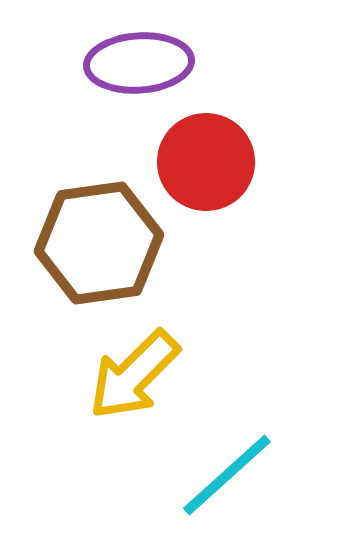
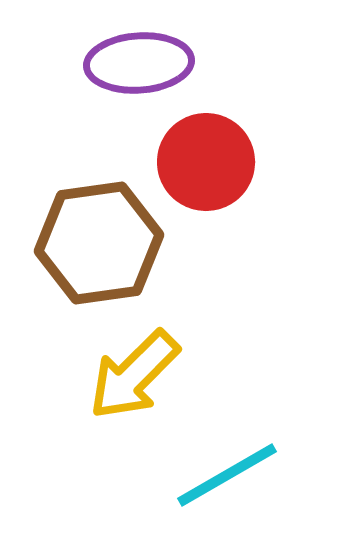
cyan line: rotated 12 degrees clockwise
